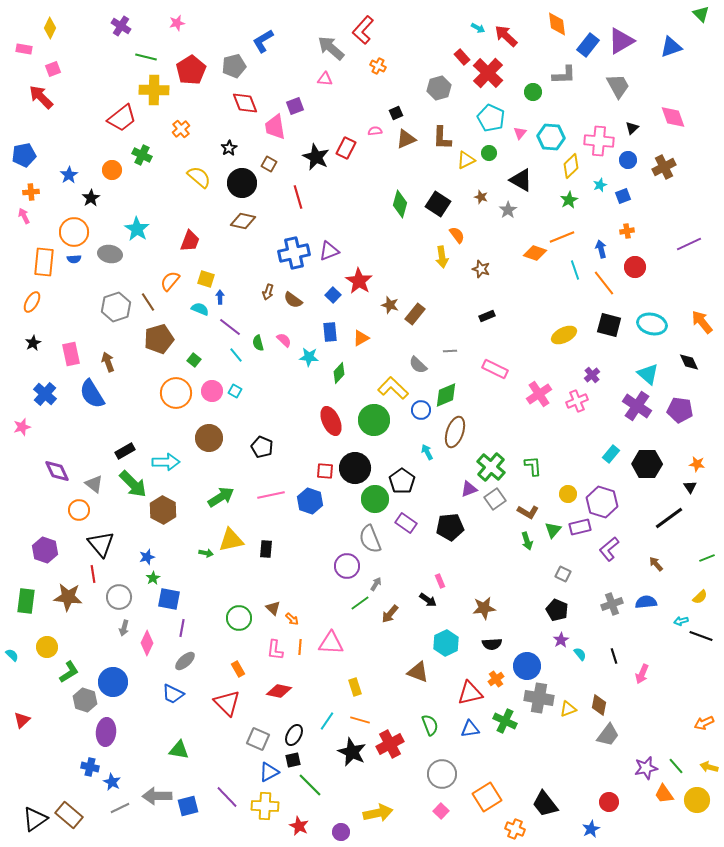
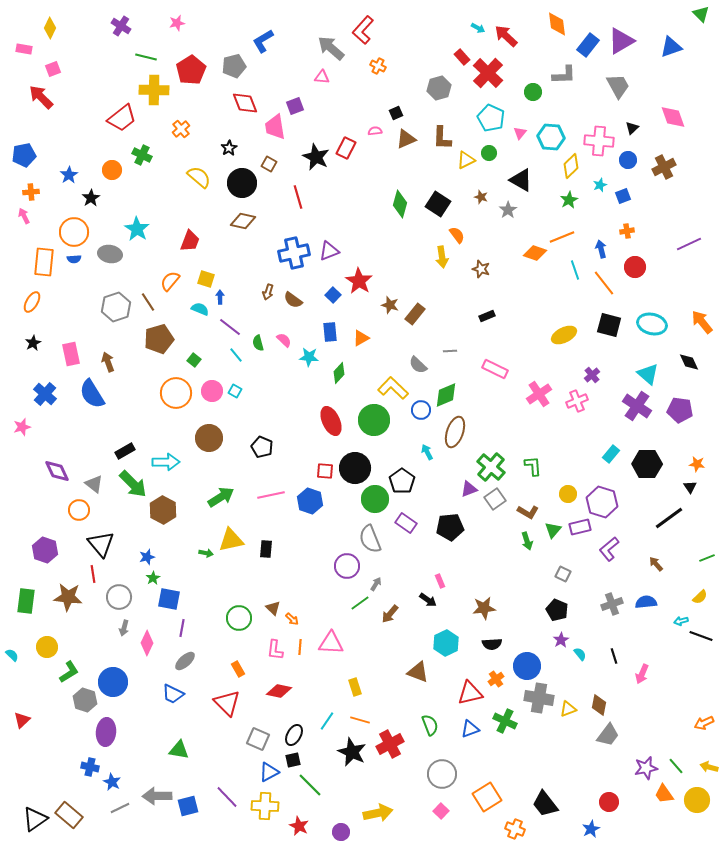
pink triangle at (325, 79): moved 3 px left, 2 px up
blue triangle at (470, 729): rotated 12 degrees counterclockwise
